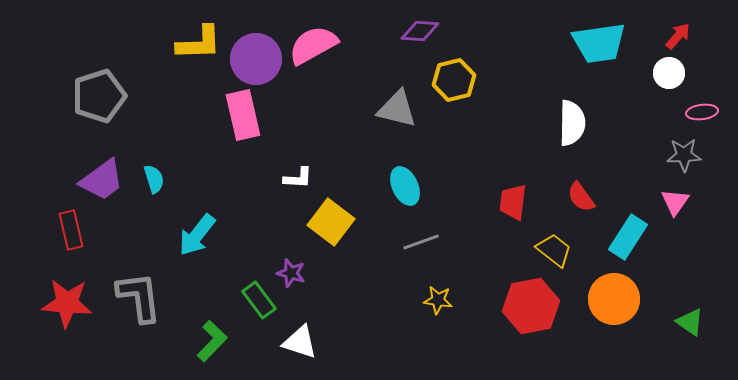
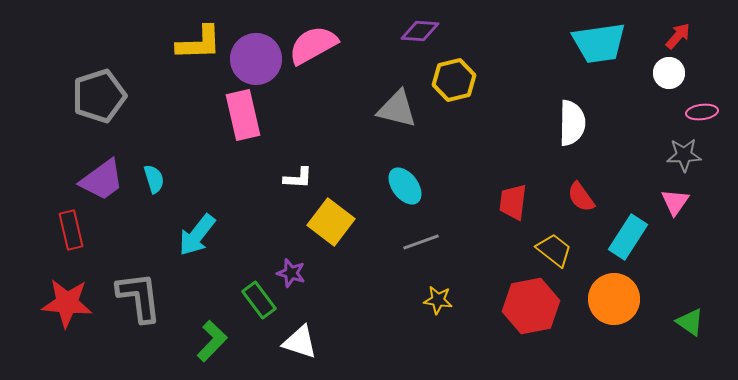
cyan ellipse: rotated 12 degrees counterclockwise
